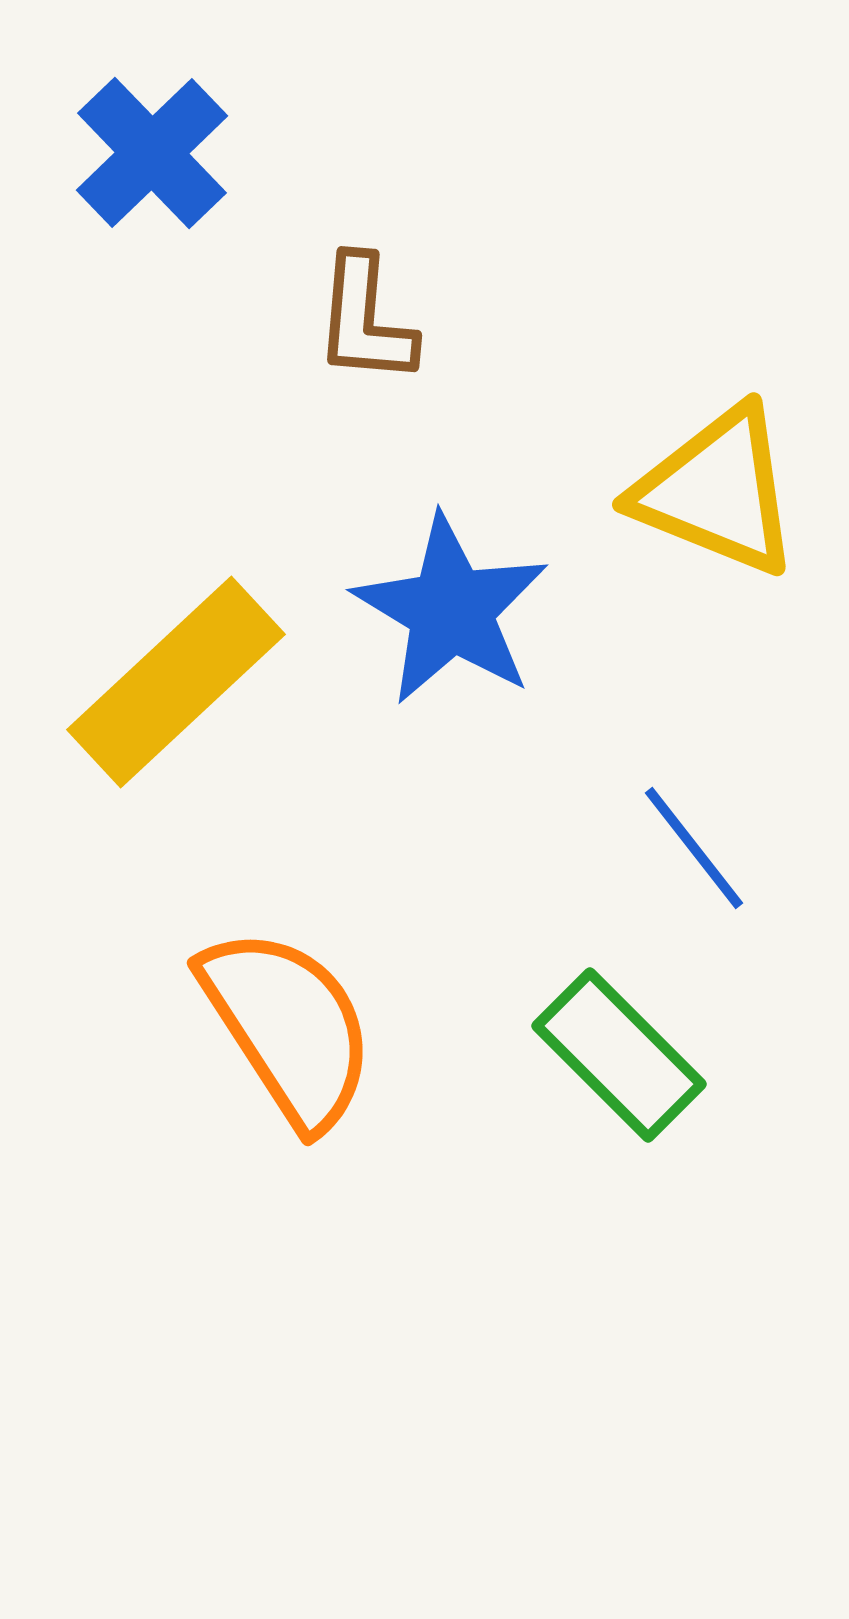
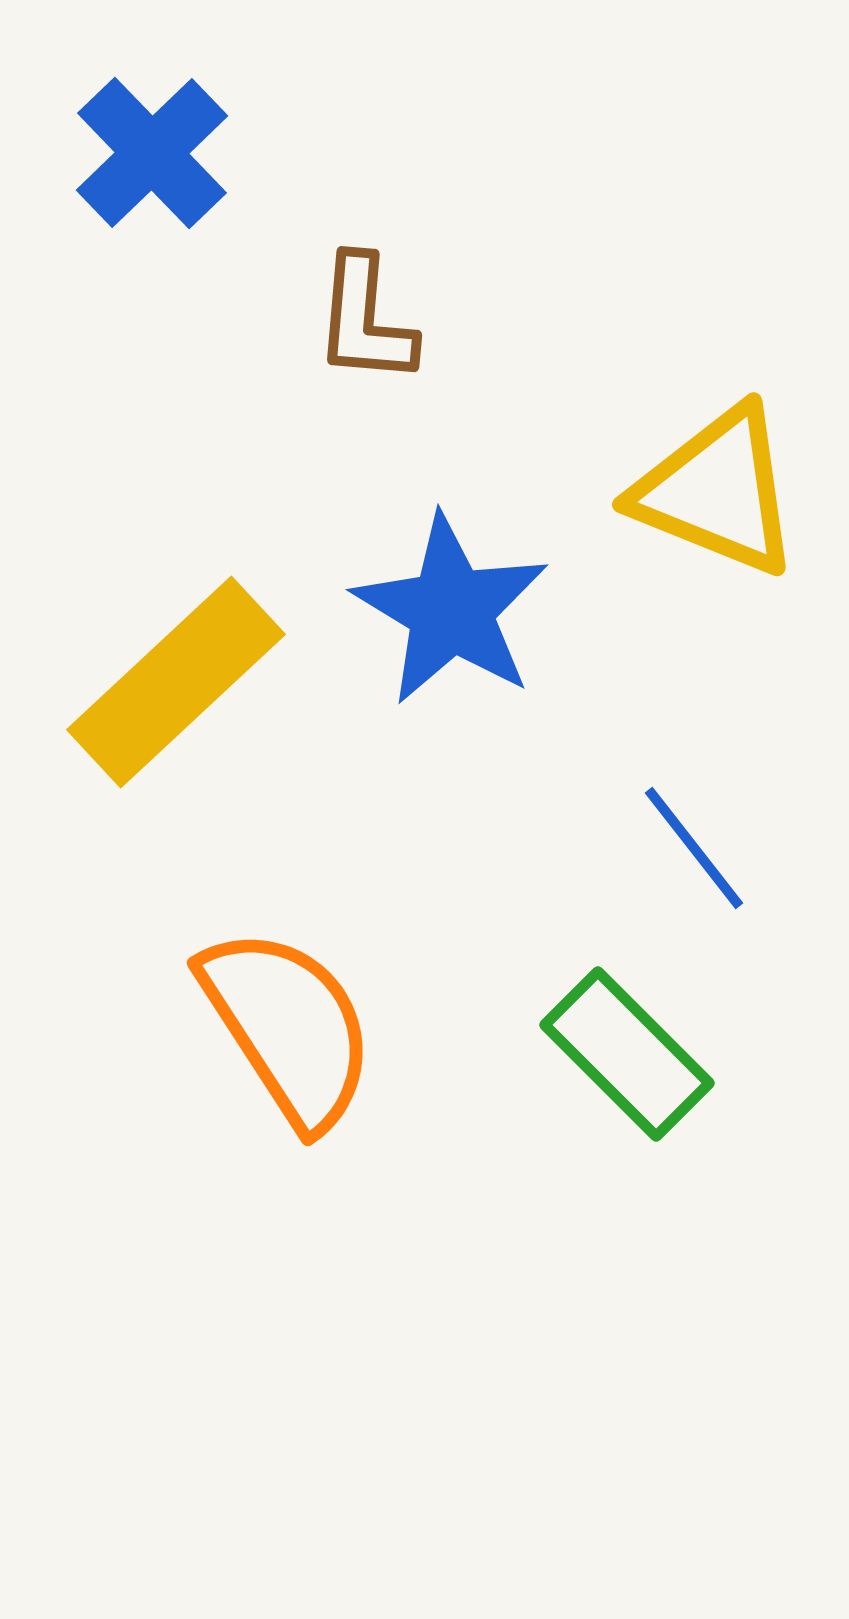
green rectangle: moved 8 px right, 1 px up
